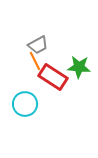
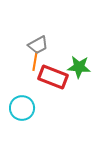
orange line: rotated 36 degrees clockwise
red rectangle: rotated 12 degrees counterclockwise
cyan circle: moved 3 px left, 4 px down
